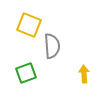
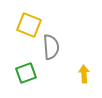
gray semicircle: moved 1 px left, 1 px down
